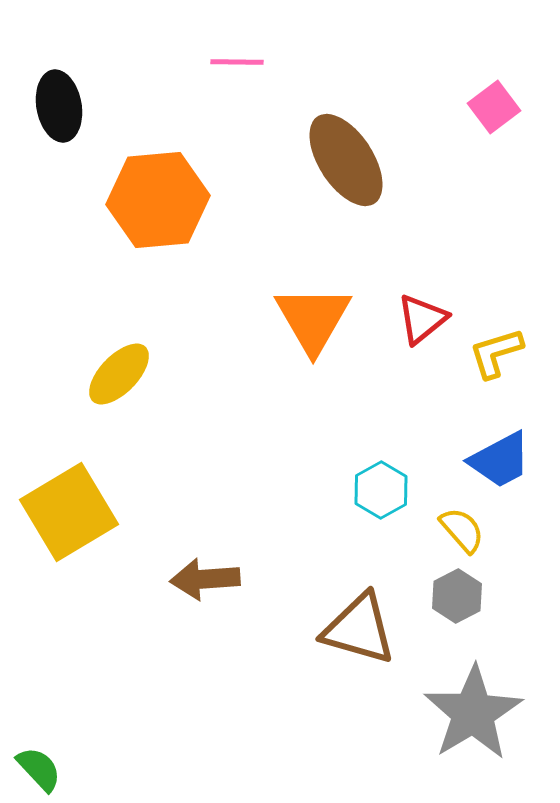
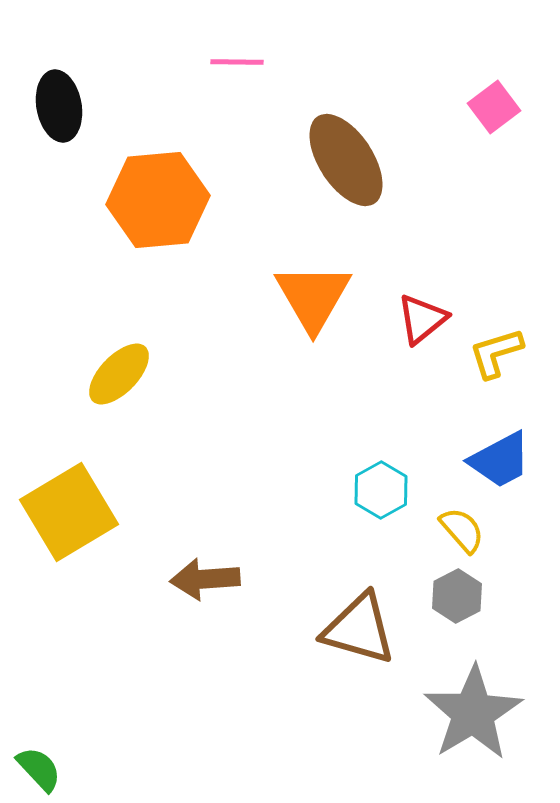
orange triangle: moved 22 px up
